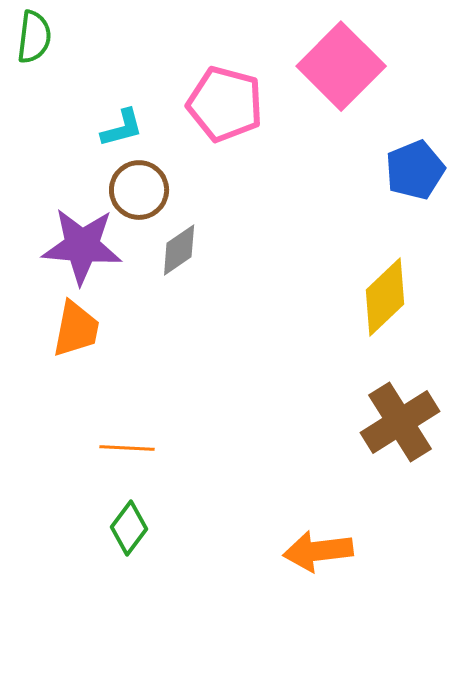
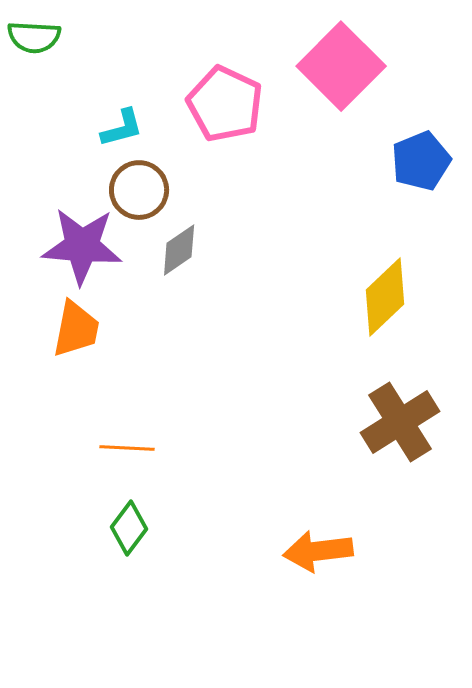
green semicircle: rotated 86 degrees clockwise
pink pentagon: rotated 10 degrees clockwise
blue pentagon: moved 6 px right, 9 px up
